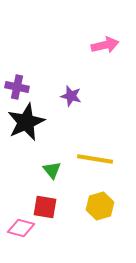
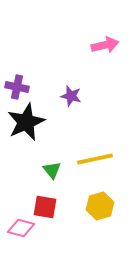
yellow line: rotated 21 degrees counterclockwise
